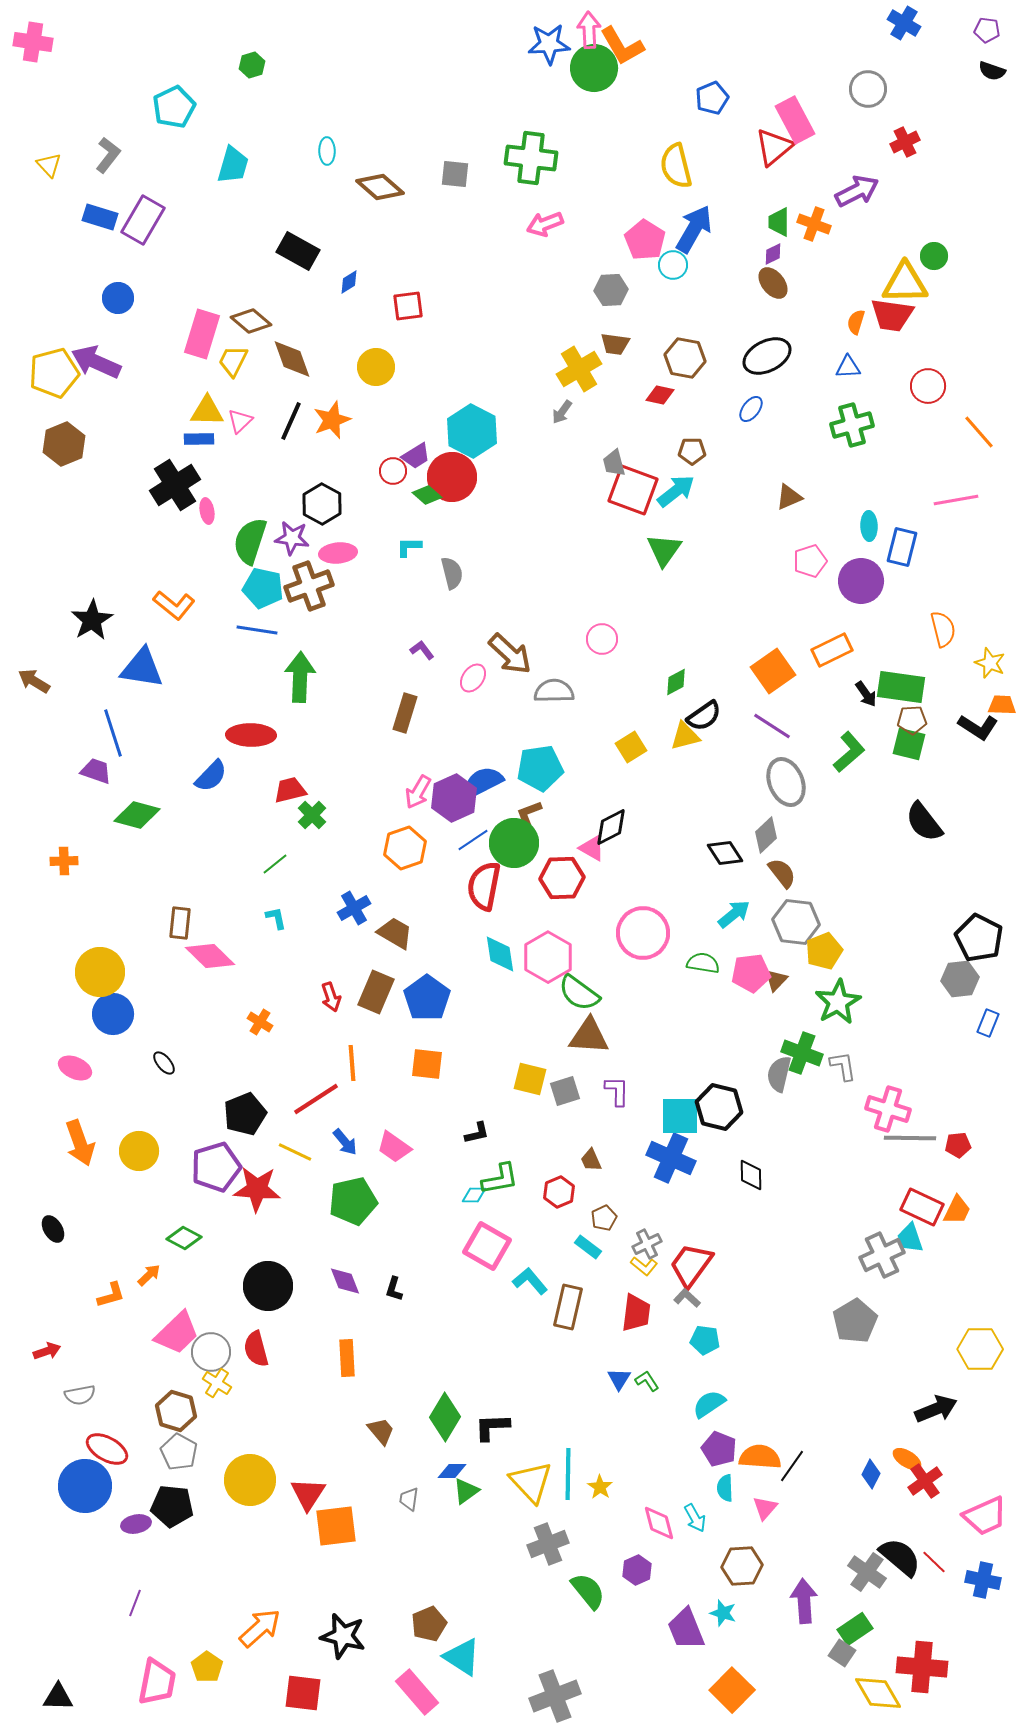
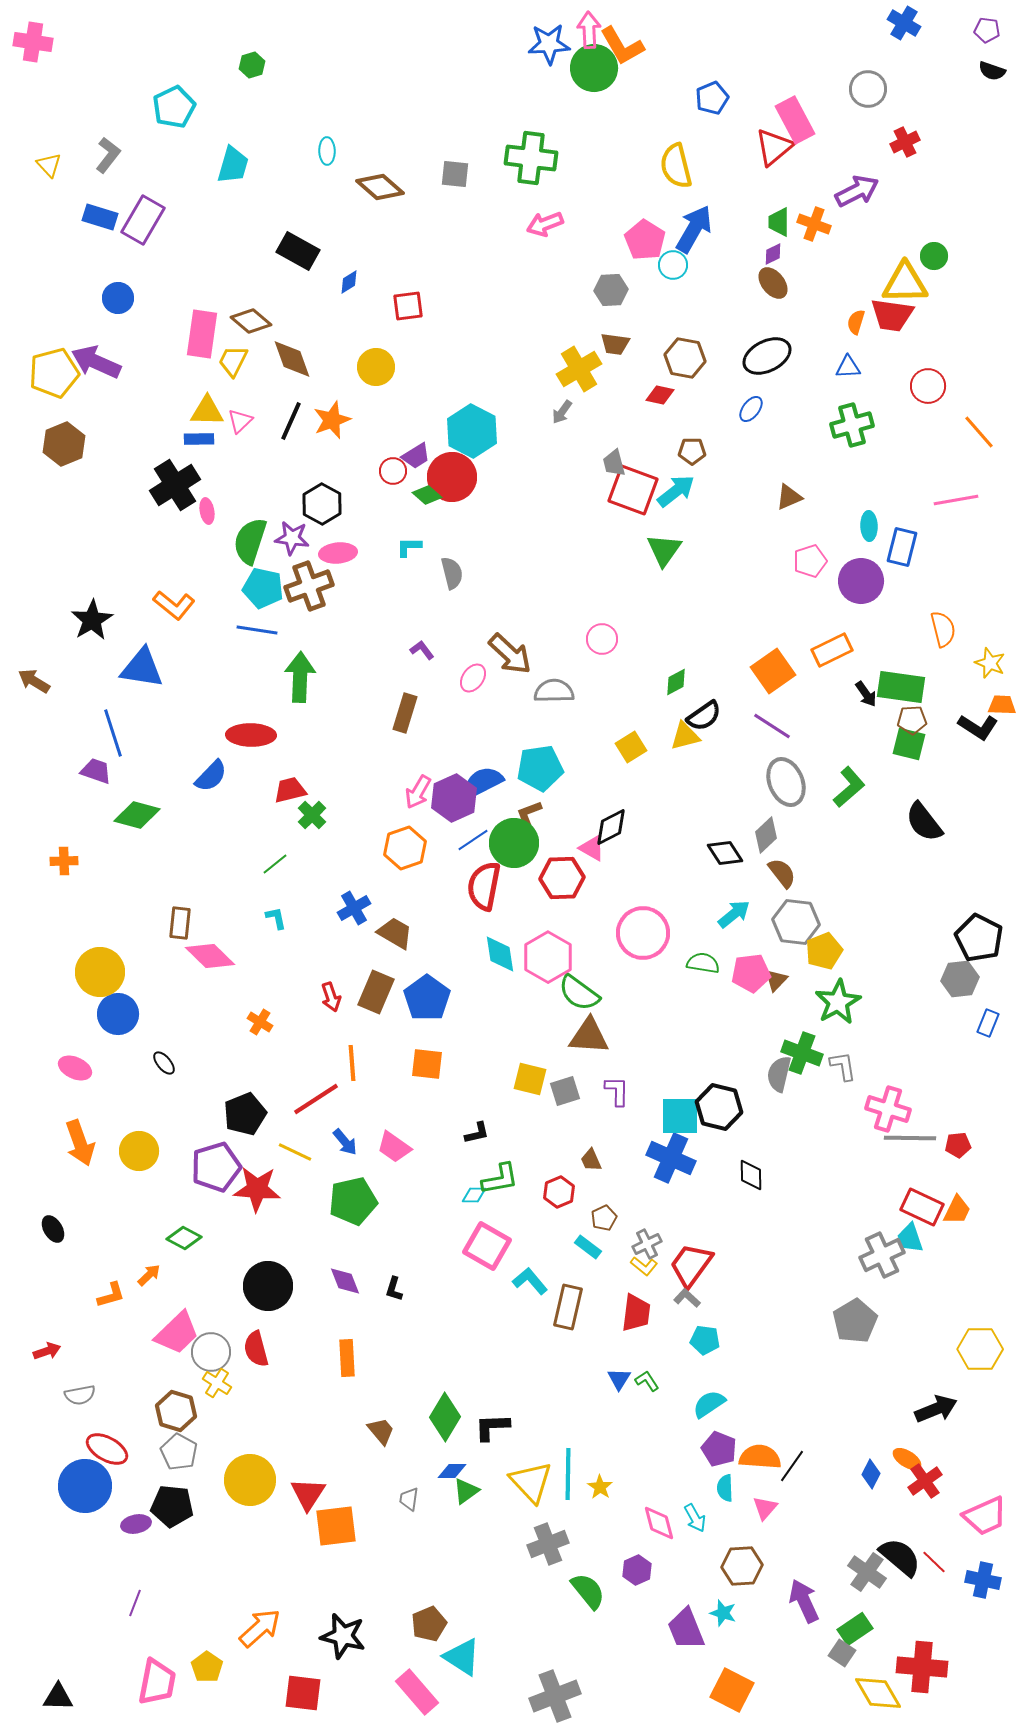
pink rectangle at (202, 334): rotated 9 degrees counterclockwise
green L-shape at (849, 752): moved 35 px down
blue circle at (113, 1014): moved 5 px right
purple arrow at (804, 1601): rotated 21 degrees counterclockwise
orange square at (732, 1690): rotated 18 degrees counterclockwise
